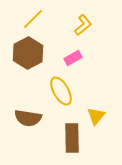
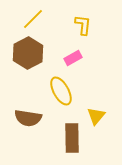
yellow L-shape: rotated 45 degrees counterclockwise
